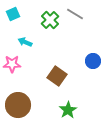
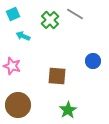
cyan arrow: moved 2 px left, 6 px up
pink star: moved 2 px down; rotated 18 degrees clockwise
brown square: rotated 30 degrees counterclockwise
